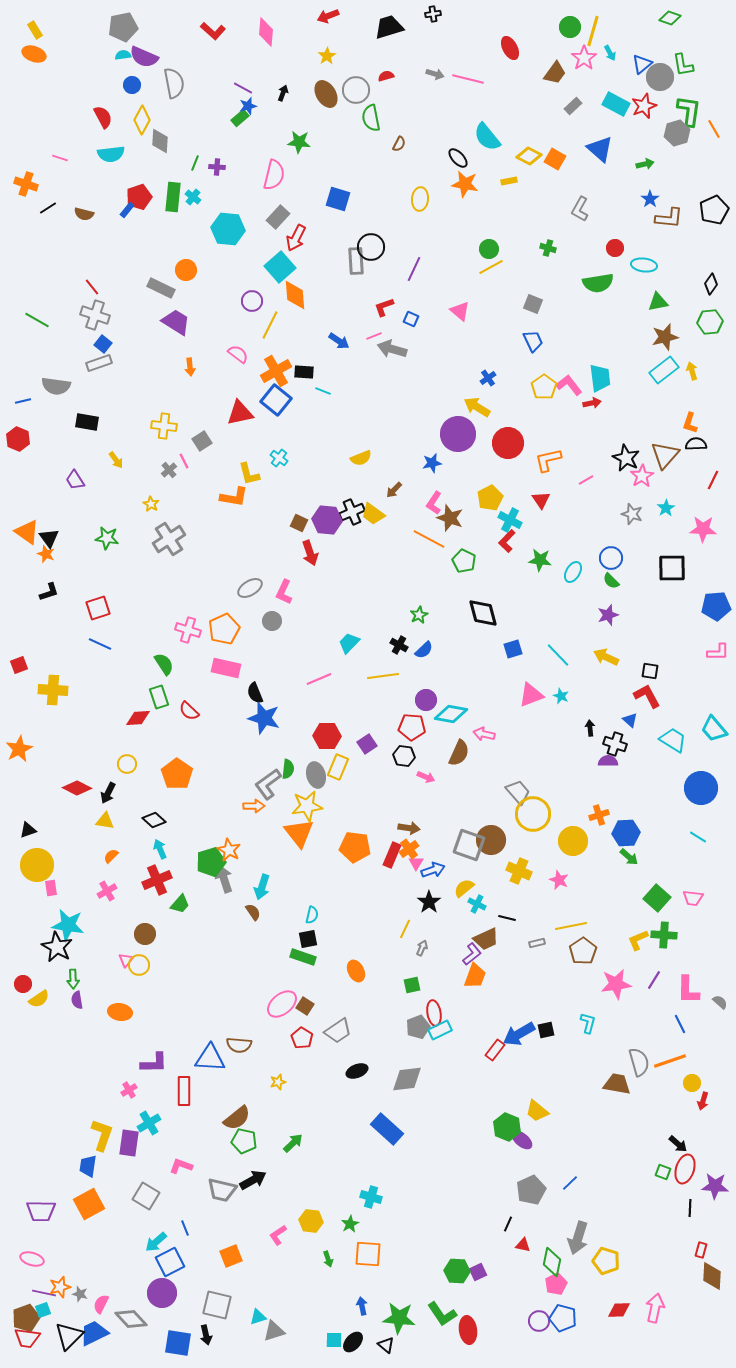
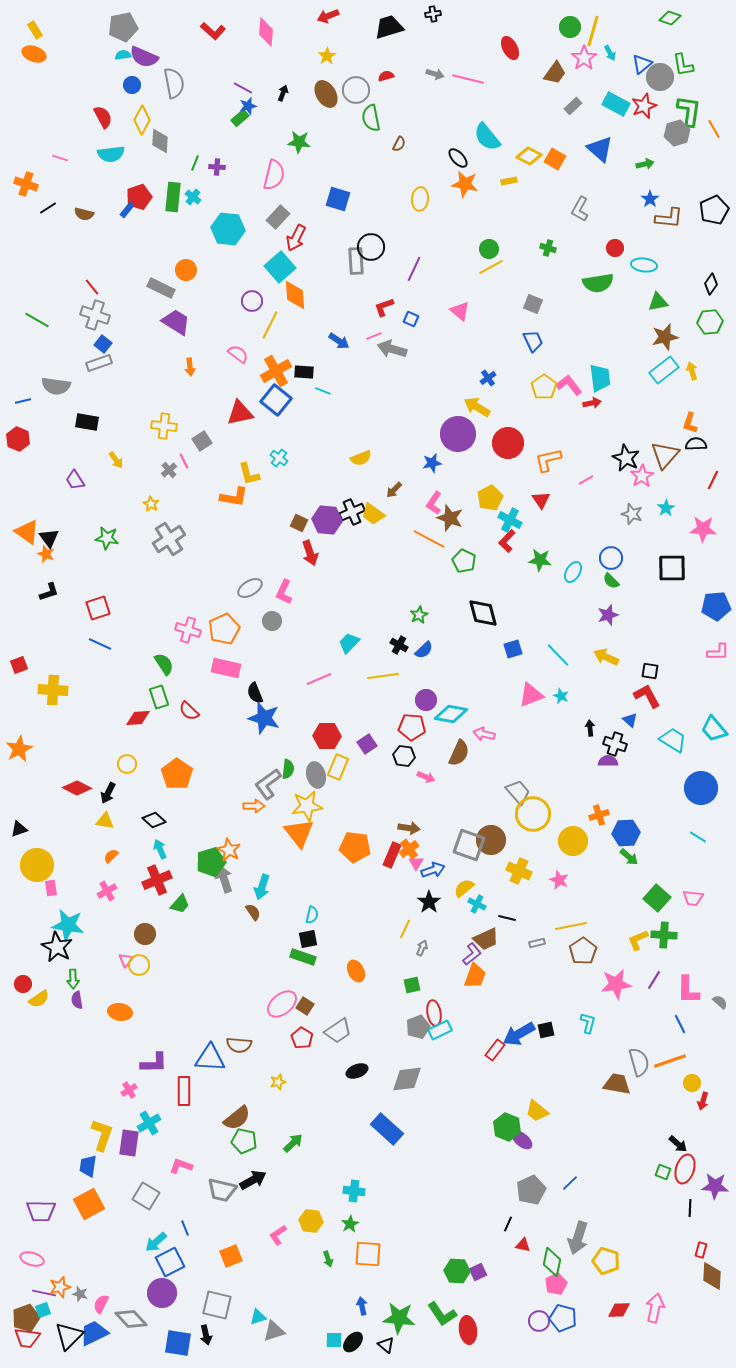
black triangle at (28, 830): moved 9 px left, 1 px up
cyan cross at (371, 1197): moved 17 px left, 6 px up; rotated 10 degrees counterclockwise
